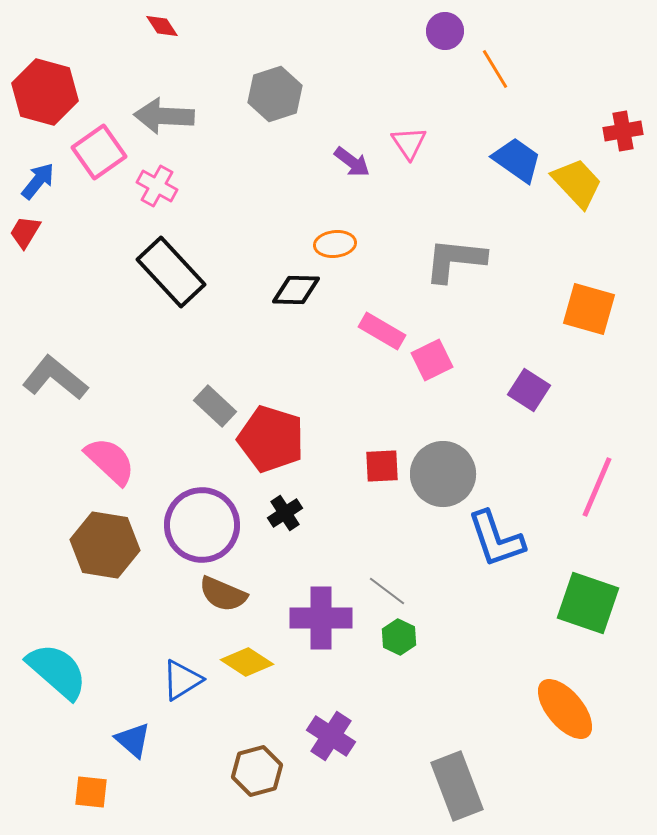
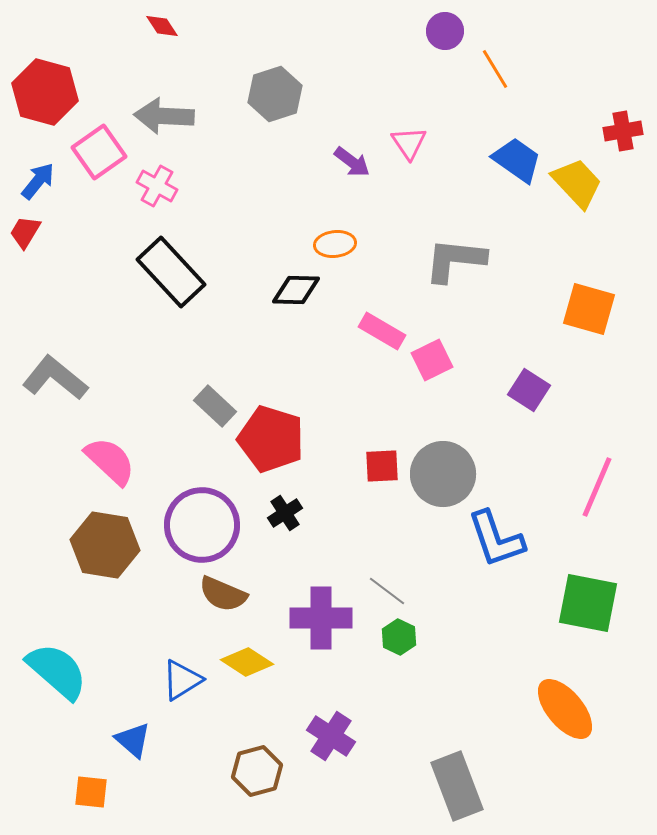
green square at (588, 603): rotated 8 degrees counterclockwise
